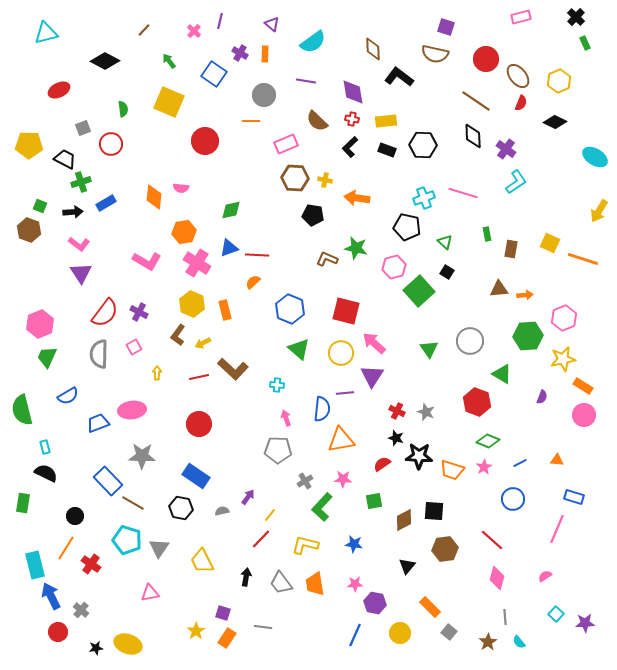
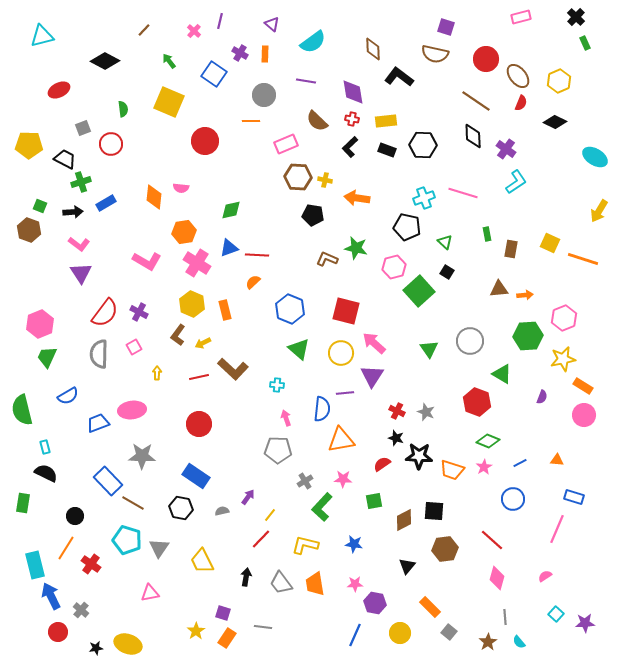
cyan triangle at (46, 33): moved 4 px left, 3 px down
brown hexagon at (295, 178): moved 3 px right, 1 px up
